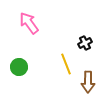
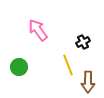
pink arrow: moved 9 px right, 7 px down
black cross: moved 2 px left, 1 px up
yellow line: moved 2 px right, 1 px down
